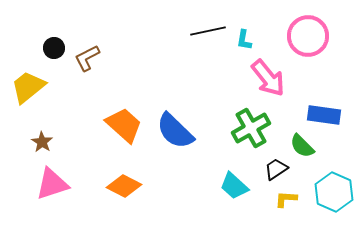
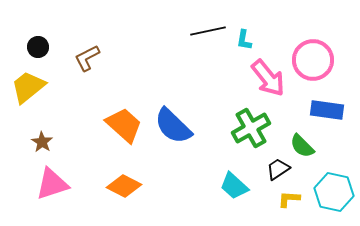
pink circle: moved 5 px right, 24 px down
black circle: moved 16 px left, 1 px up
blue rectangle: moved 3 px right, 5 px up
blue semicircle: moved 2 px left, 5 px up
black trapezoid: moved 2 px right
cyan hexagon: rotated 12 degrees counterclockwise
yellow L-shape: moved 3 px right
